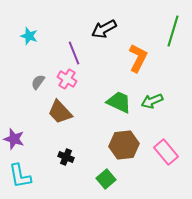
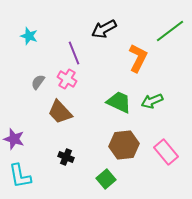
green line: moved 3 px left; rotated 36 degrees clockwise
